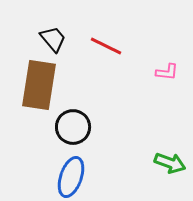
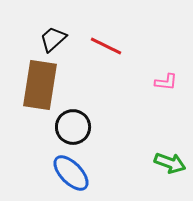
black trapezoid: rotated 92 degrees counterclockwise
pink L-shape: moved 1 px left, 10 px down
brown rectangle: moved 1 px right
blue ellipse: moved 4 px up; rotated 63 degrees counterclockwise
